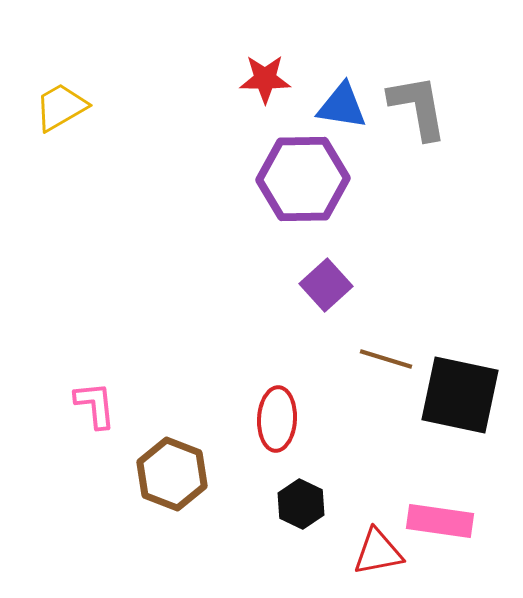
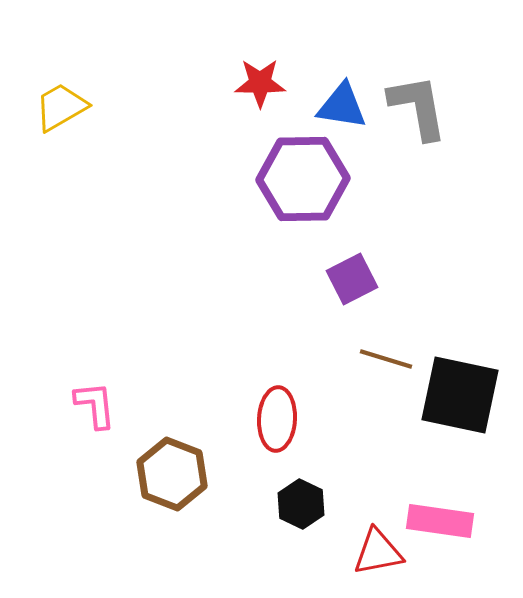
red star: moved 5 px left, 4 px down
purple square: moved 26 px right, 6 px up; rotated 15 degrees clockwise
